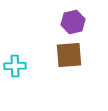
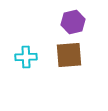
cyan cross: moved 11 px right, 9 px up
